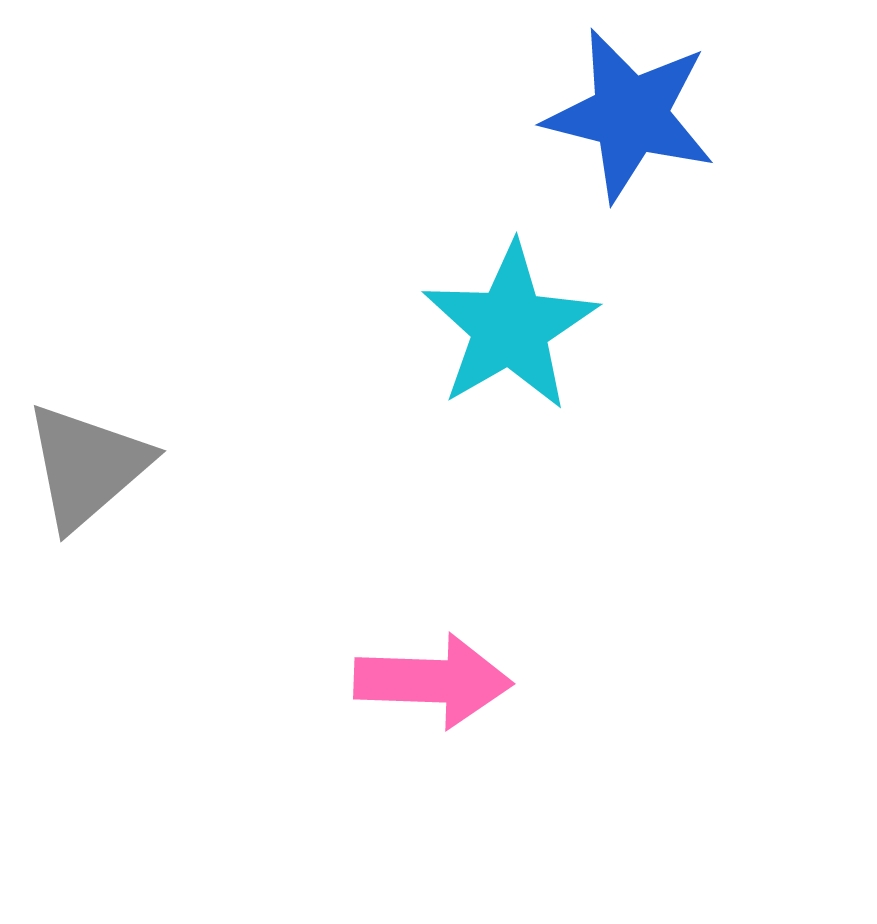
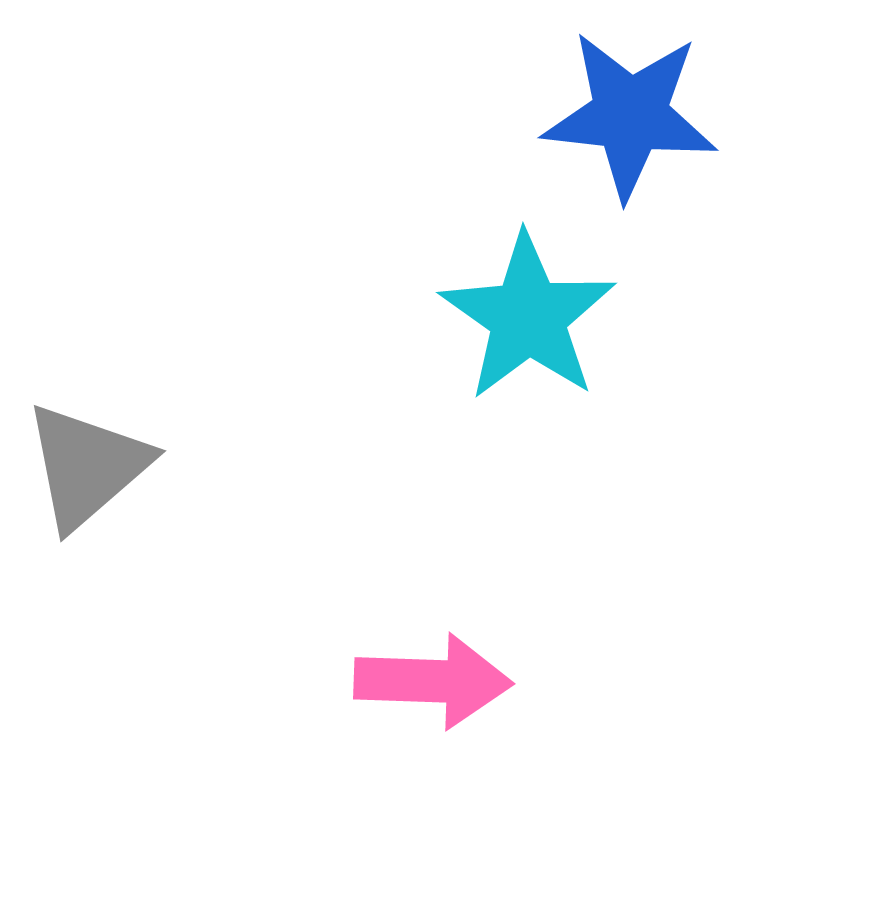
blue star: rotated 8 degrees counterclockwise
cyan star: moved 18 px right, 10 px up; rotated 7 degrees counterclockwise
